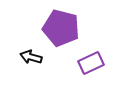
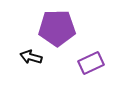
purple pentagon: moved 4 px left; rotated 15 degrees counterclockwise
